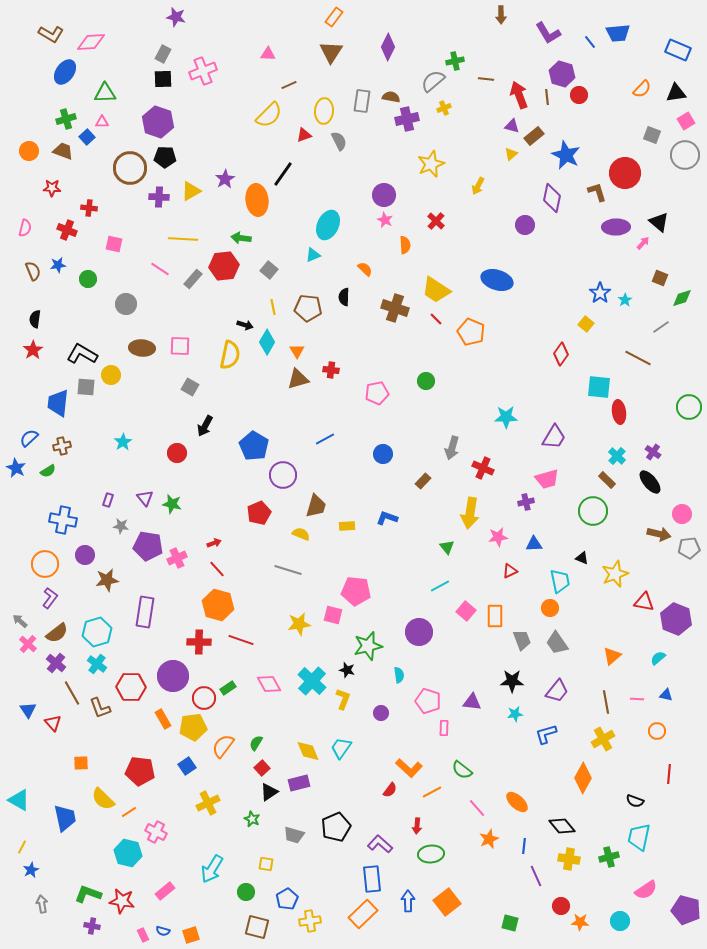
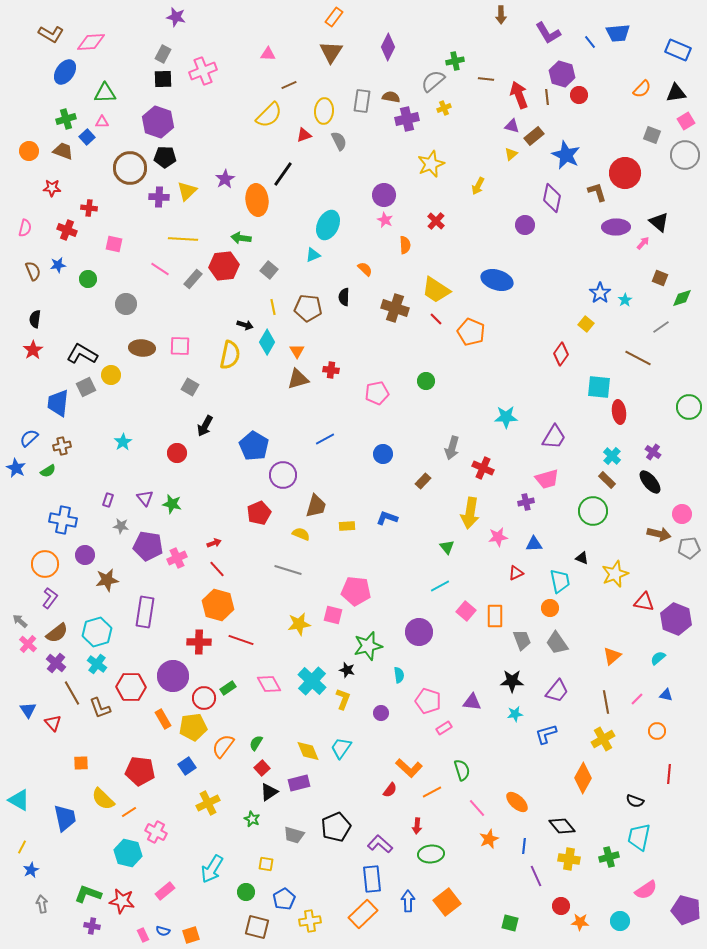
yellow triangle at (191, 191): moved 4 px left; rotated 15 degrees counterclockwise
gray square at (86, 387): rotated 30 degrees counterclockwise
cyan cross at (617, 456): moved 5 px left
red triangle at (510, 571): moved 6 px right, 2 px down
pink line at (637, 699): rotated 48 degrees counterclockwise
pink rectangle at (444, 728): rotated 56 degrees clockwise
green semicircle at (462, 770): rotated 145 degrees counterclockwise
blue pentagon at (287, 899): moved 3 px left
